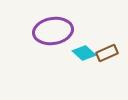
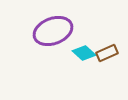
purple ellipse: rotated 12 degrees counterclockwise
